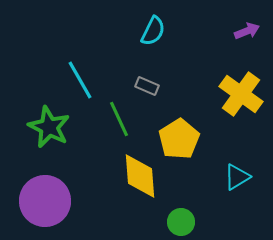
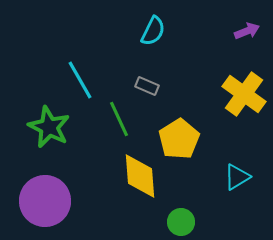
yellow cross: moved 3 px right
